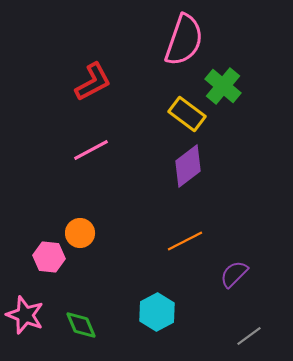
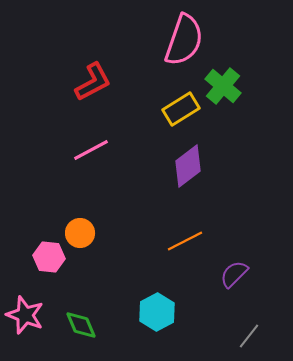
yellow rectangle: moved 6 px left, 5 px up; rotated 69 degrees counterclockwise
gray line: rotated 16 degrees counterclockwise
